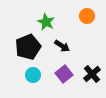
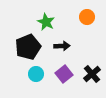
orange circle: moved 1 px down
black arrow: rotated 35 degrees counterclockwise
cyan circle: moved 3 px right, 1 px up
